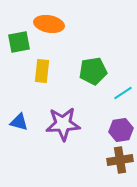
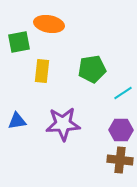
green pentagon: moved 1 px left, 2 px up
blue triangle: moved 2 px left, 1 px up; rotated 24 degrees counterclockwise
purple hexagon: rotated 10 degrees clockwise
brown cross: rotated 15 degrees clockwise
